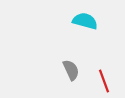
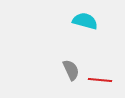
red line: moved 4 px left, 1 px up; rotated 65 degrees counterclockwise
